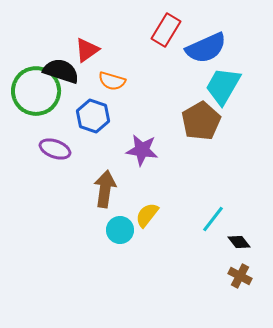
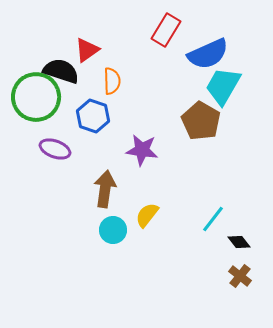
blue semicircle: moved 2 px right, 6 px down
orange semicircle: rotated 108 degrees counterclockwise
green circle: moved 6 px down
brown pentagon: rotated 12 degrees counterclockwise
cyan circle: moved 7 px left
brown cross: rotated 10 degrees clockwise
